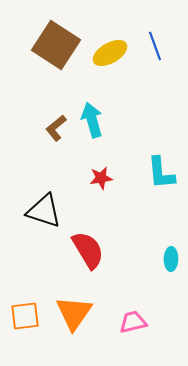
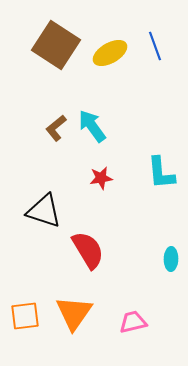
cyan arrow: moved 6 px down; rotated 20 degrees counterclockwise
